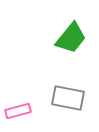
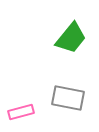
pink rectangle: moved 3 px right, 1 px down
